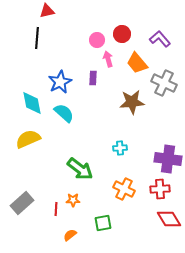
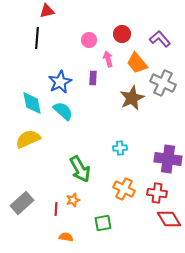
pink circle: moved 8 px left
gray cross: moved 1 px left
brown star: moved 4 px up; rotated 20 degrees counterclockwise
cyan semicircle: moved 1 px left, 2 px up
green arrow: rotated 24 degrees clockwise
red cross: moved 3 px left, 4 px down; rotated 12 degrees clockwise
orange star: rotated 16 degrees counterclockwise
orange semicircle: moved 4 px left, 2 px down; rotated 48 degrees clockwise
